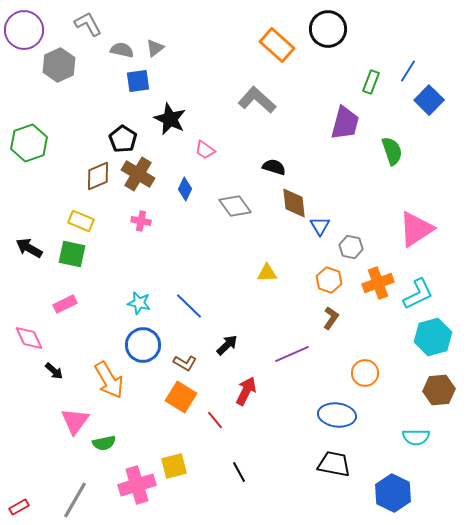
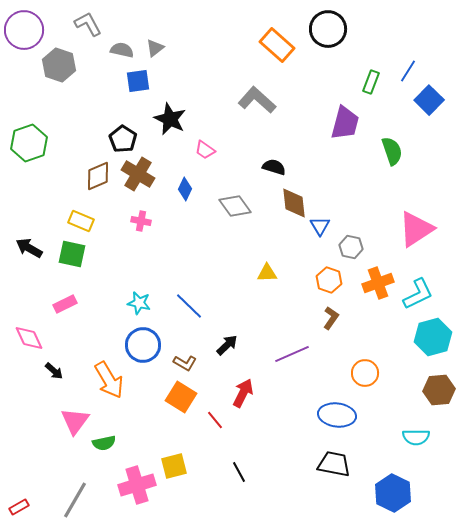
gray hexagon at (59, 65): rotated 16 degrees counterclockwise
red arrow at (246, 391): moved 3 px left, 2 px down
